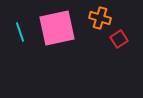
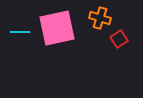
cyan line: rotated 72 degrees counterclockwise
